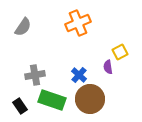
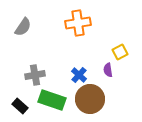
orange cross: rotated 15 degrees clockwise
purple semicircle: moved 3 px down
black rectangle: rotated 14 degrees counterclockwise
